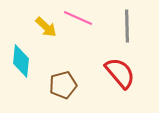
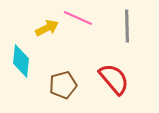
yellow arrow: moved 1 px right, 1 px down; rotated 70 degrees counterclockwise
red semicircle: moved 6 px left, 6 px down
